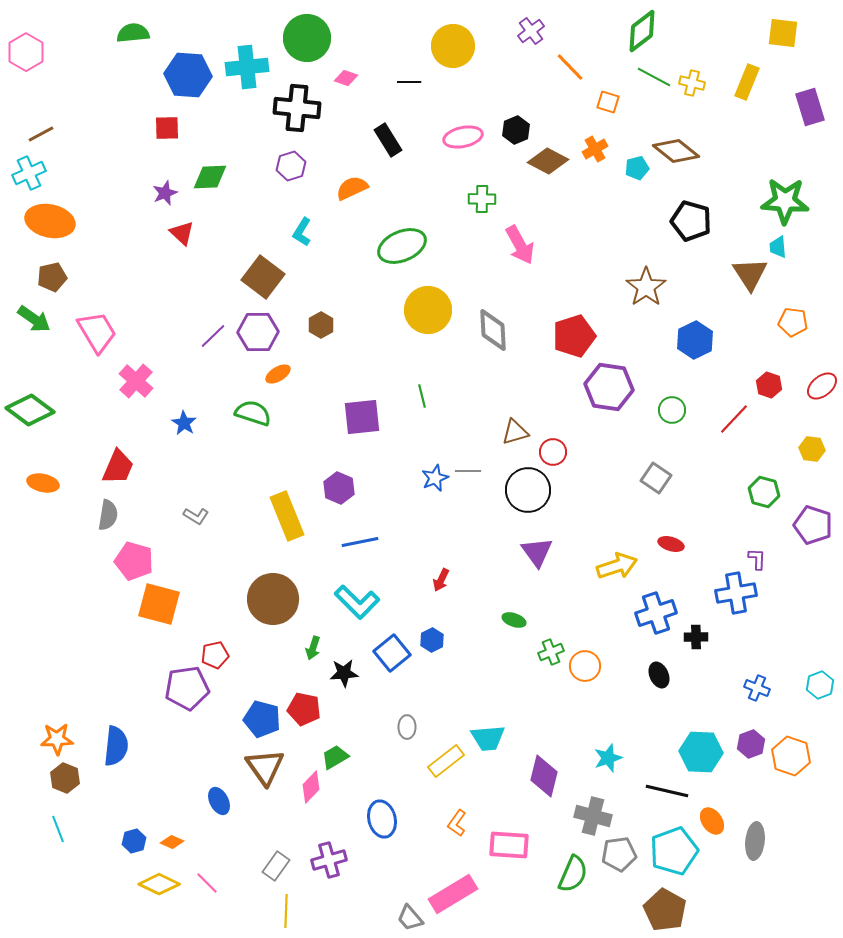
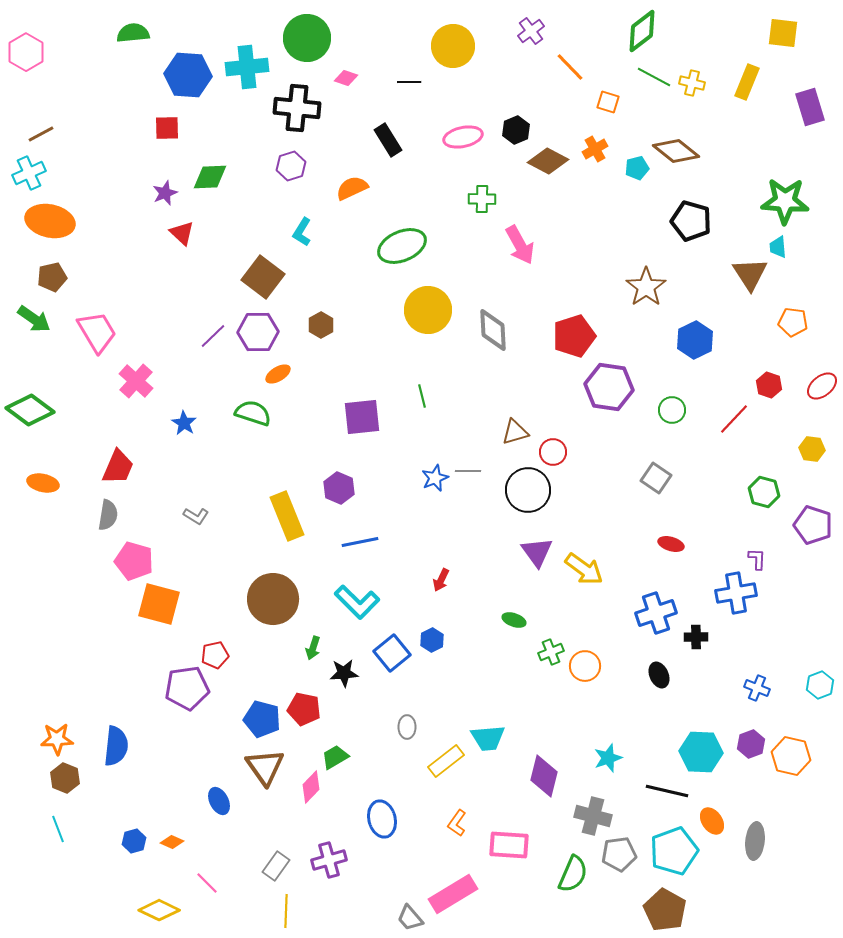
yellow arrow at (617, 566): moved 33 px left, 3 px down; rotated 54 degrees clockwise
orange hexagon at (791, 756): rotated 6 degrees counterclockwise
yellow diamond at (159, 884): moved 26 px down
